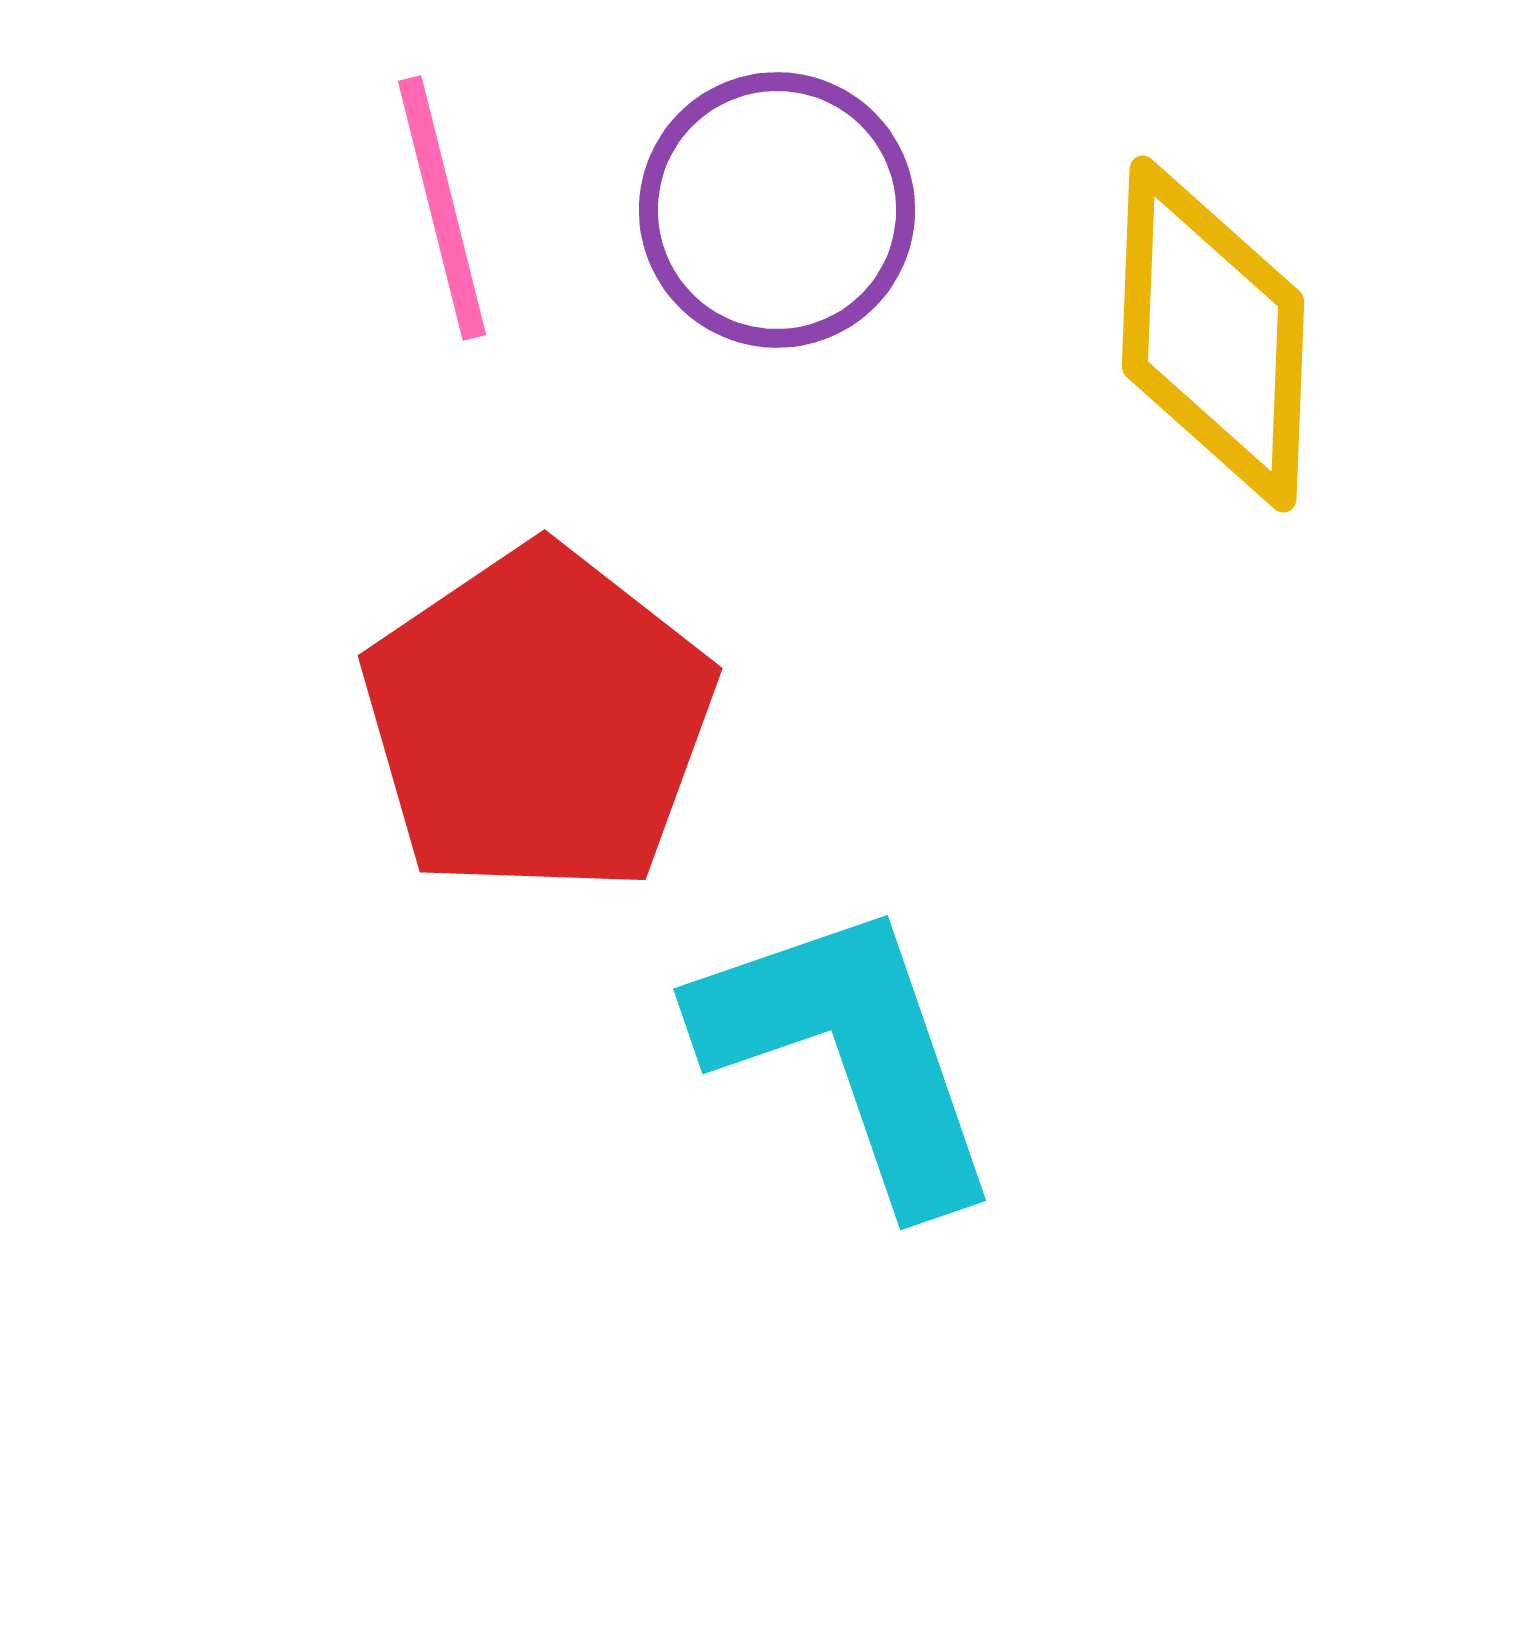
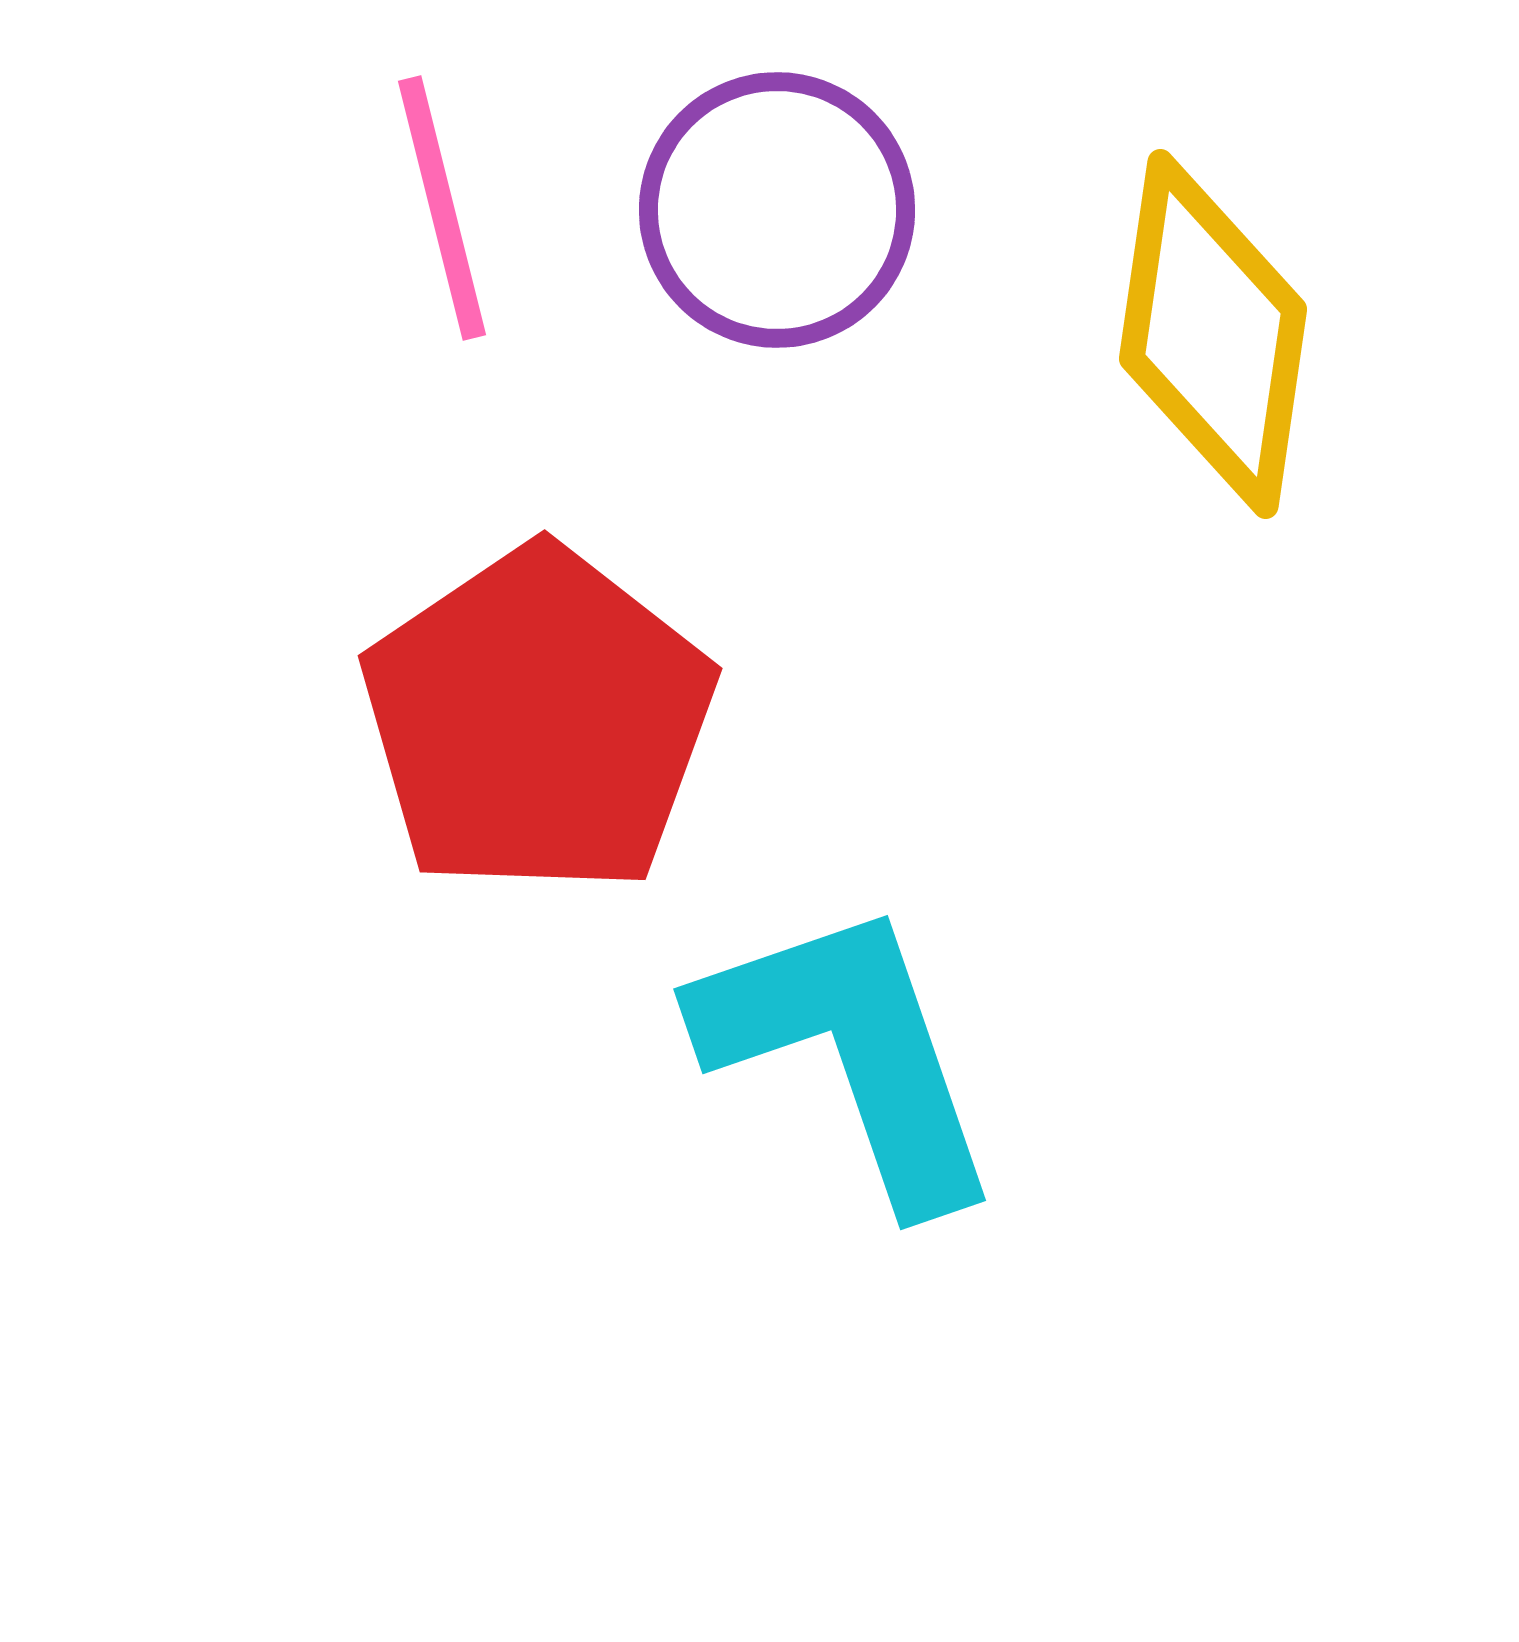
yellow diamond: rotated 6 degrees clockwise
